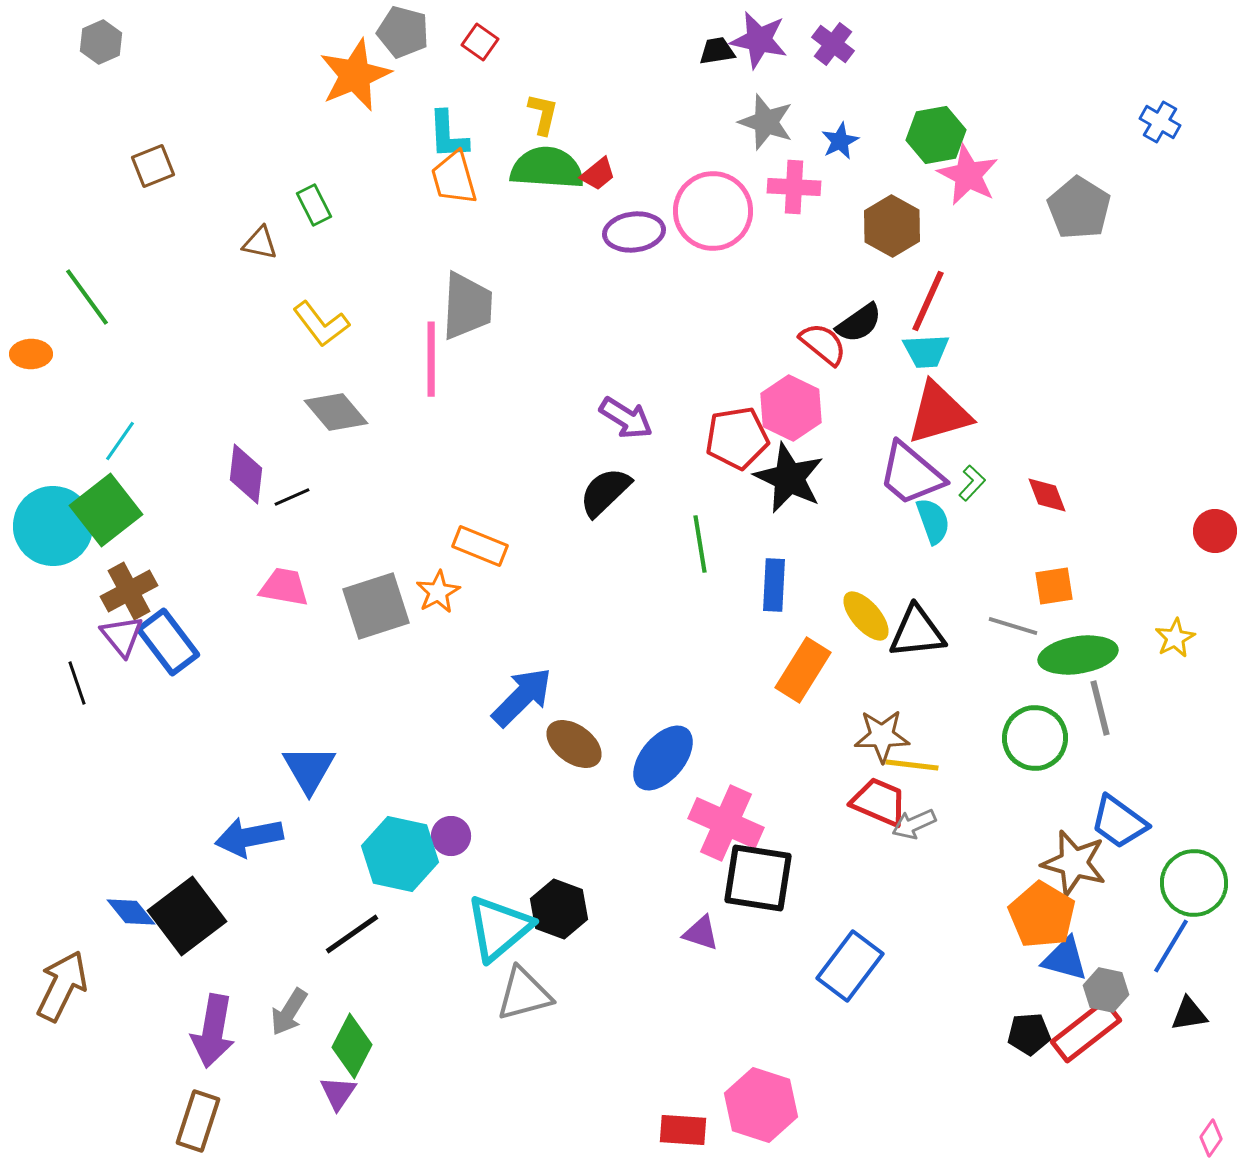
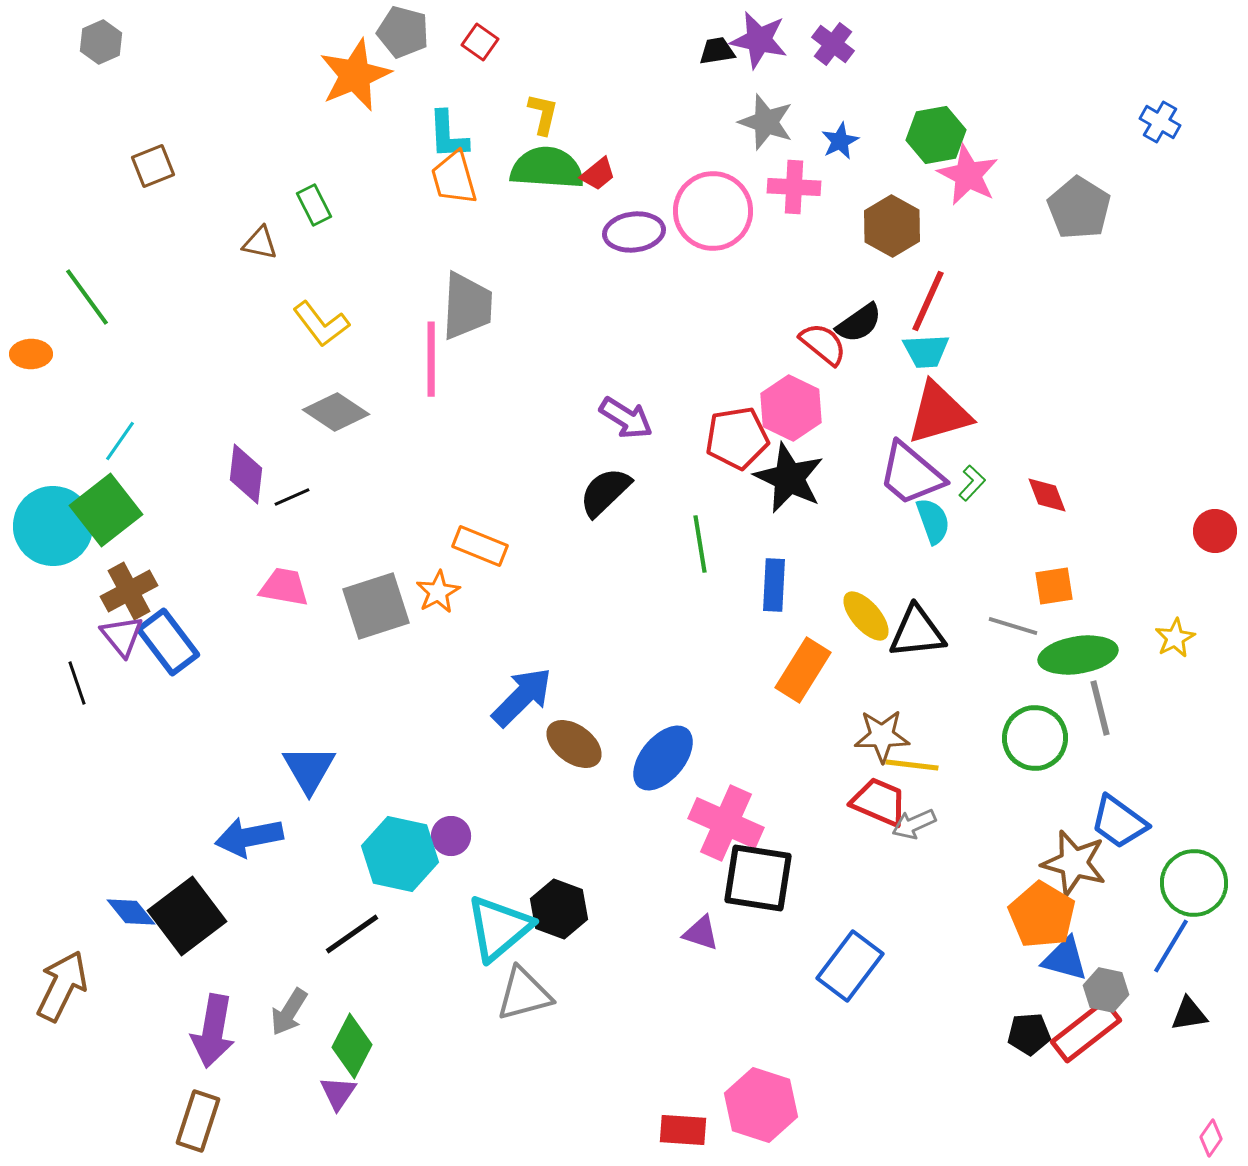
gray diamond at (336, 412): rotated 16 degrees counterclockwise
